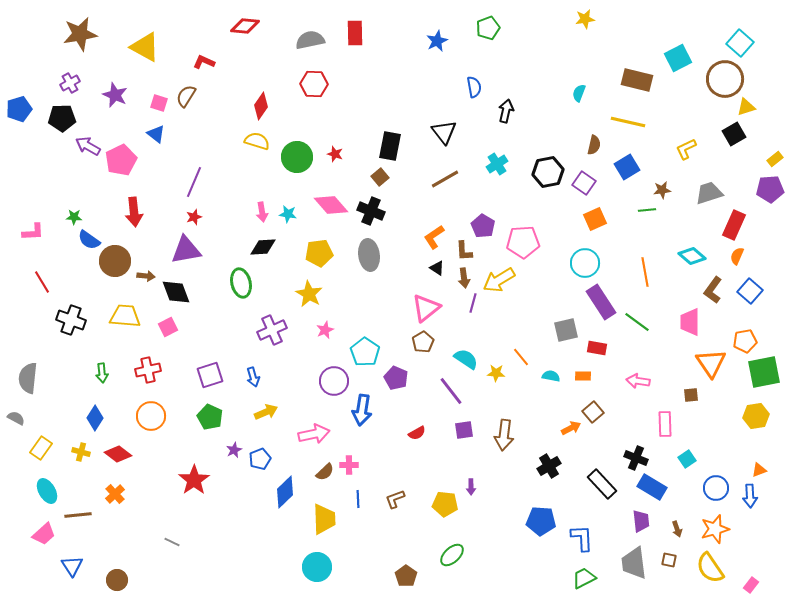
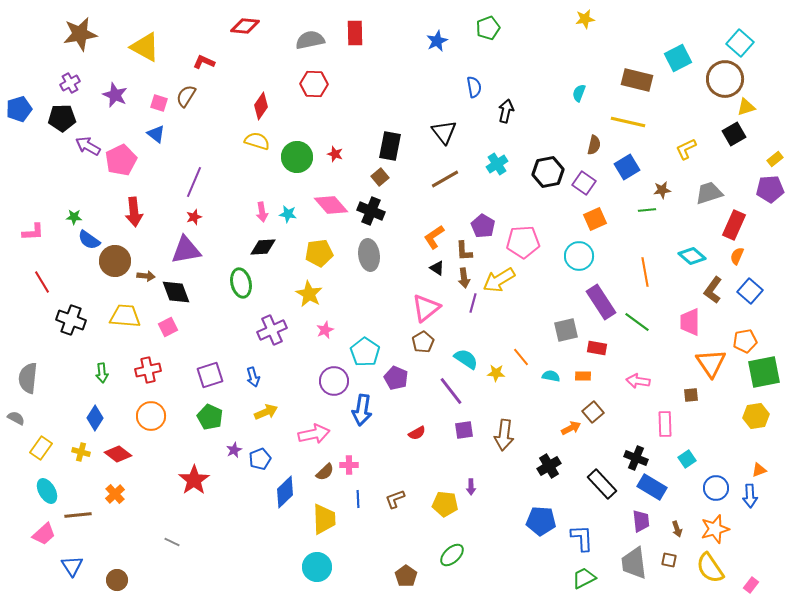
cyan circle at (585, 263): moved 6 px left, 7 px up
